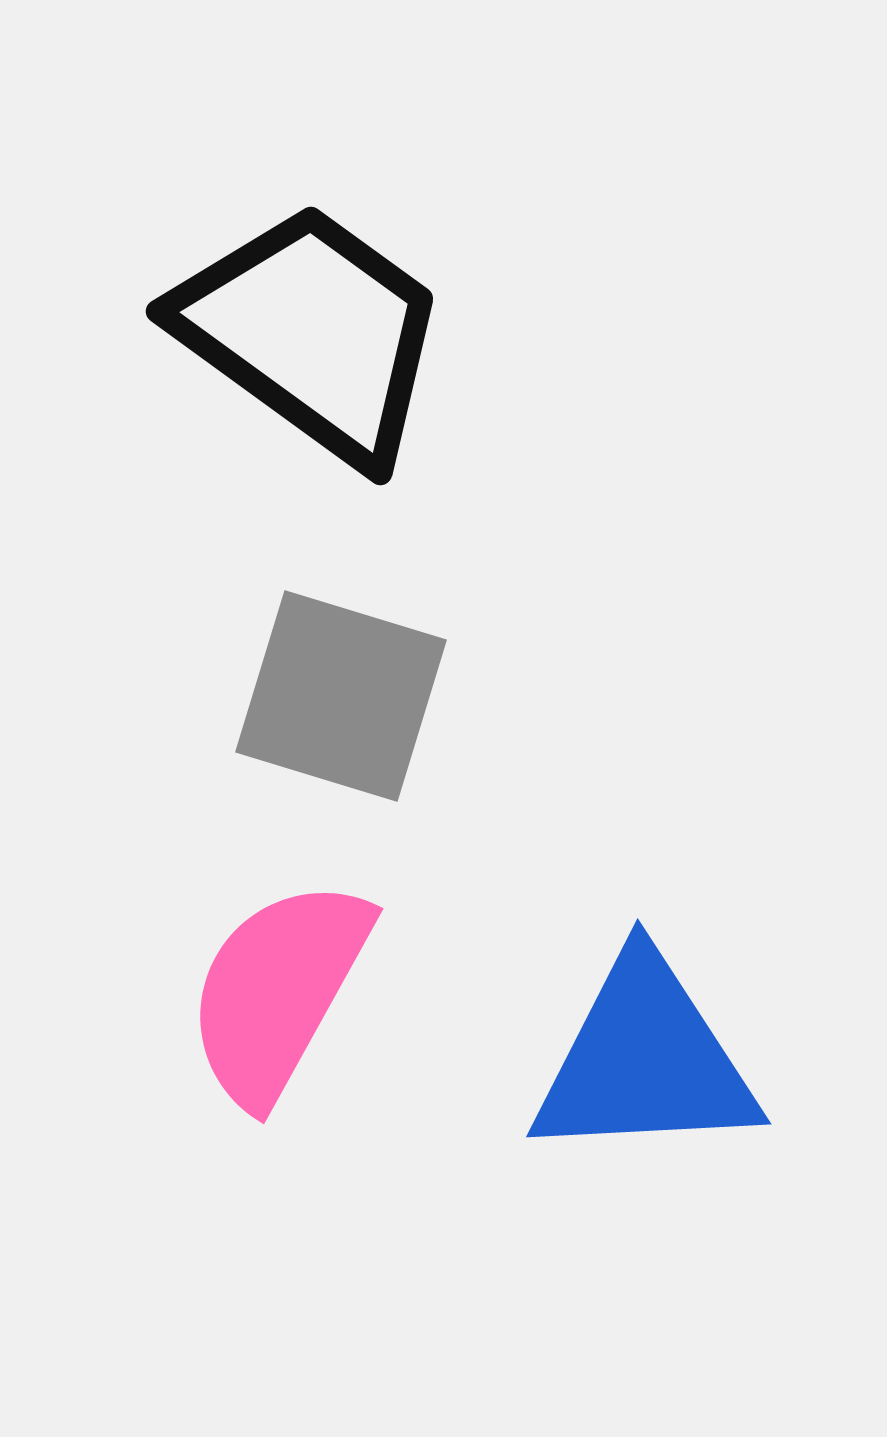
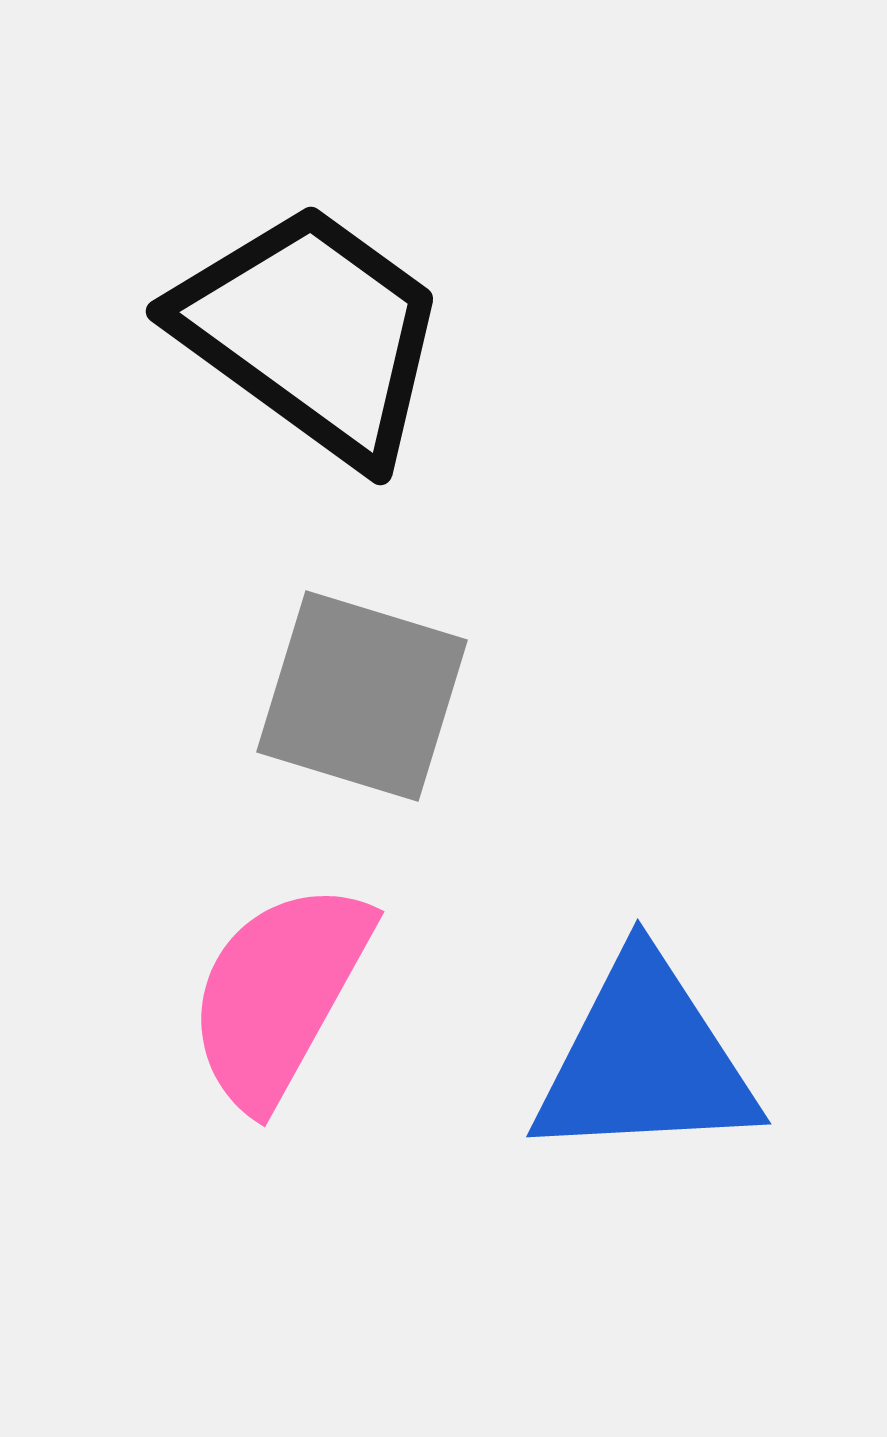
gray square: moved 21 px right
pink semicircle: moved 1 px right, 3 px down
